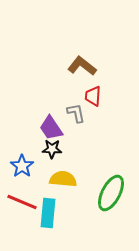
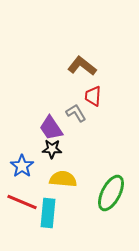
gray L-shape: rotated 20 degrees counterclockwise
